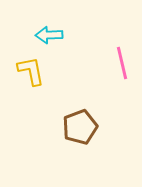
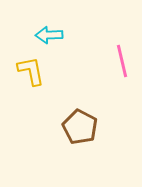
pink line: moved 2 px up
brown pentagon: rotated 24 degrees counterclockwise
